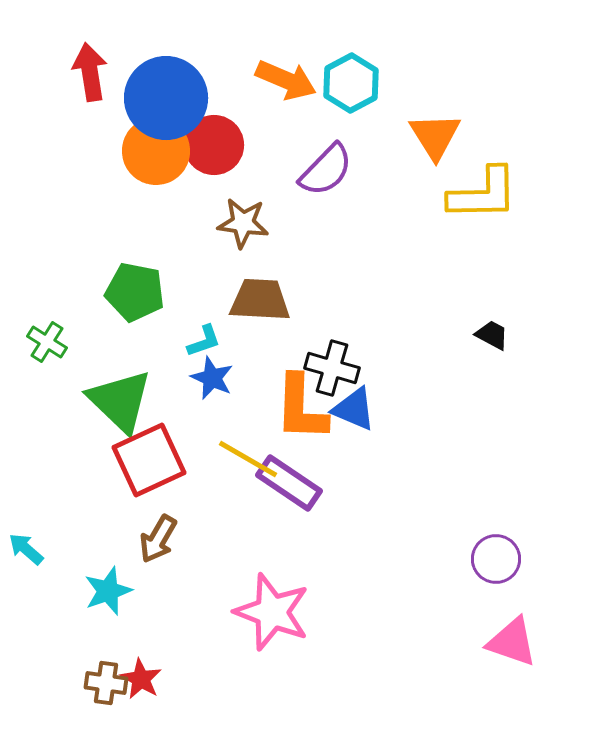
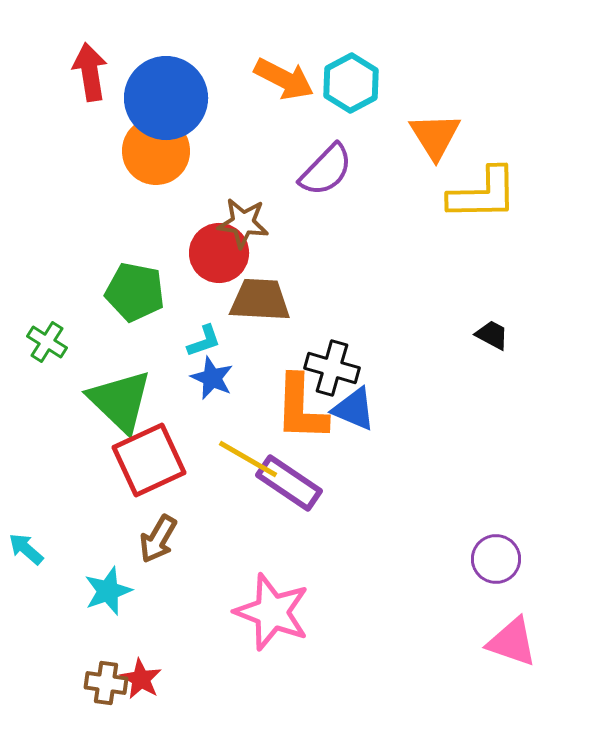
orange arrow: moved 2 px left, 1 px up; rotated 4 degrees clockwise
red circle: moved 5 px right, 108 px down
